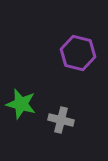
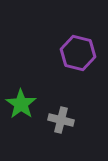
green star: rotated 20 degrees clockwise
